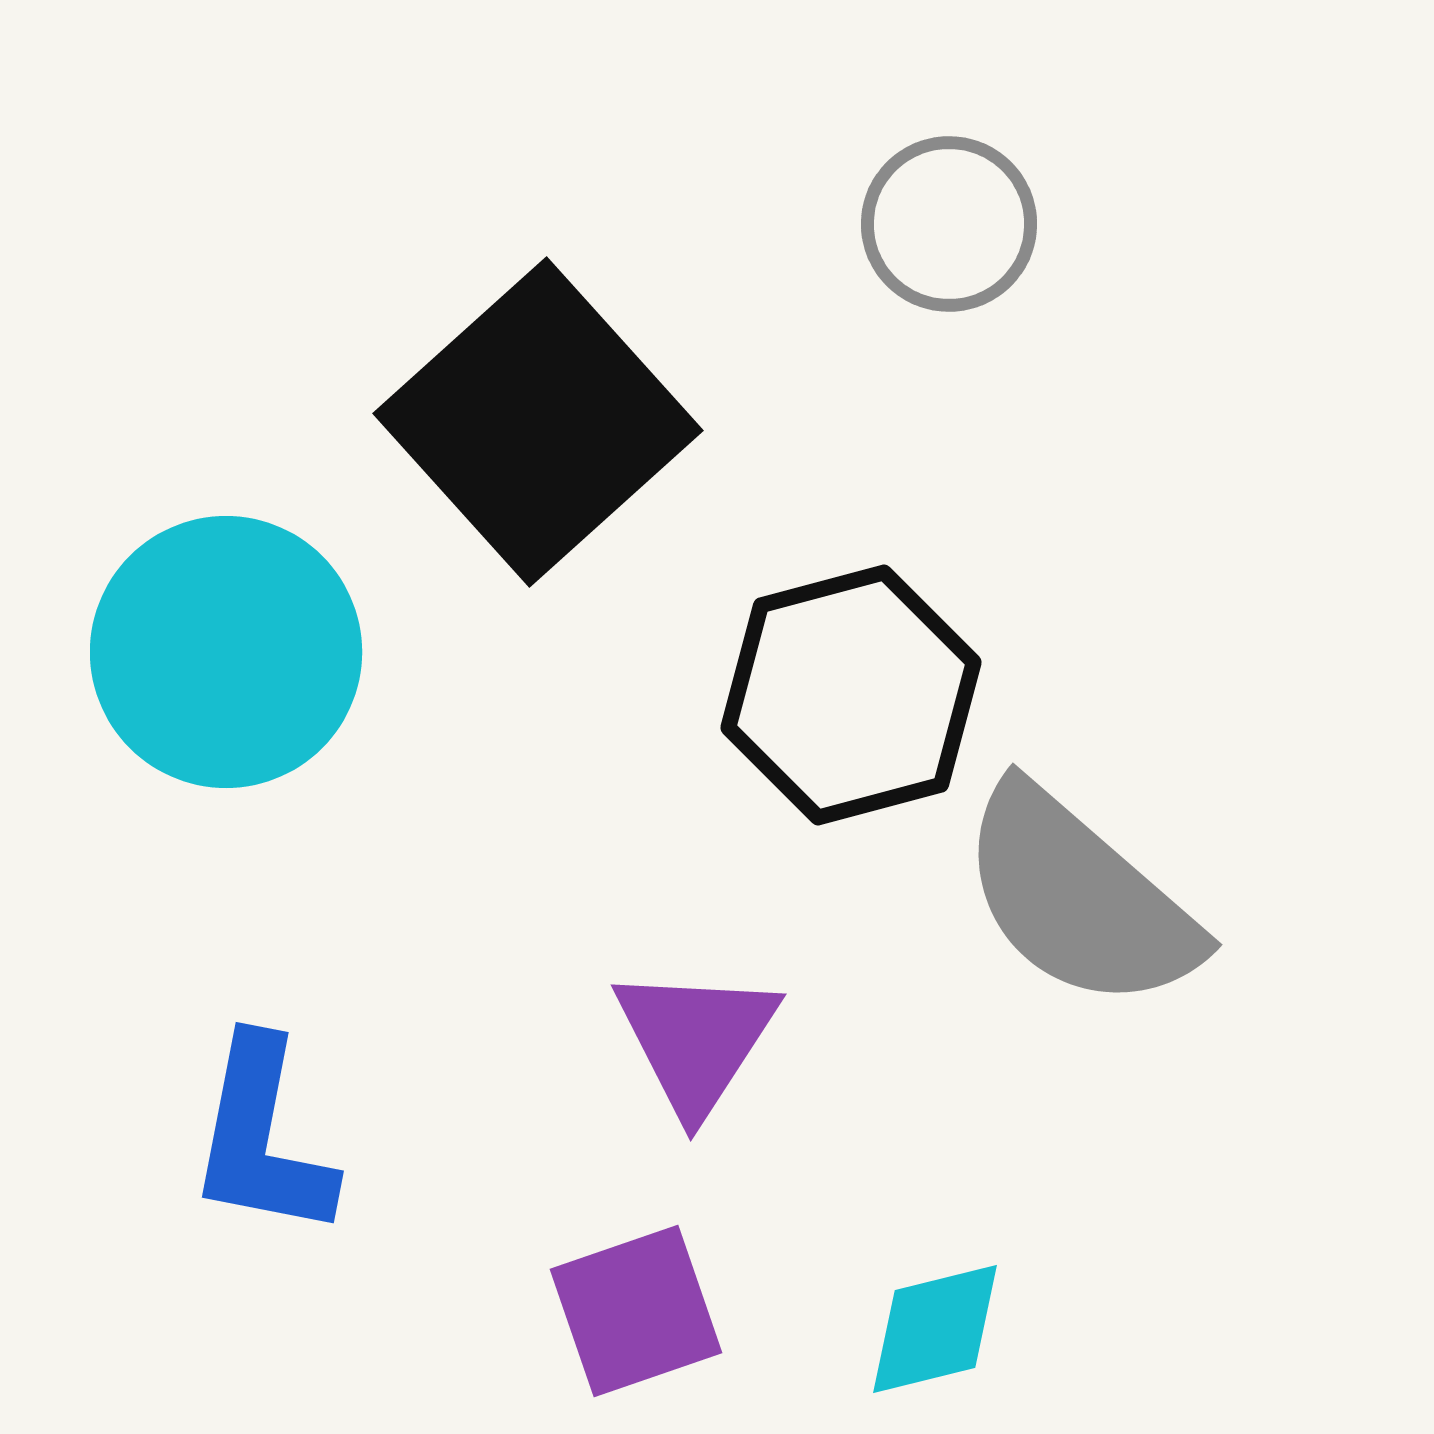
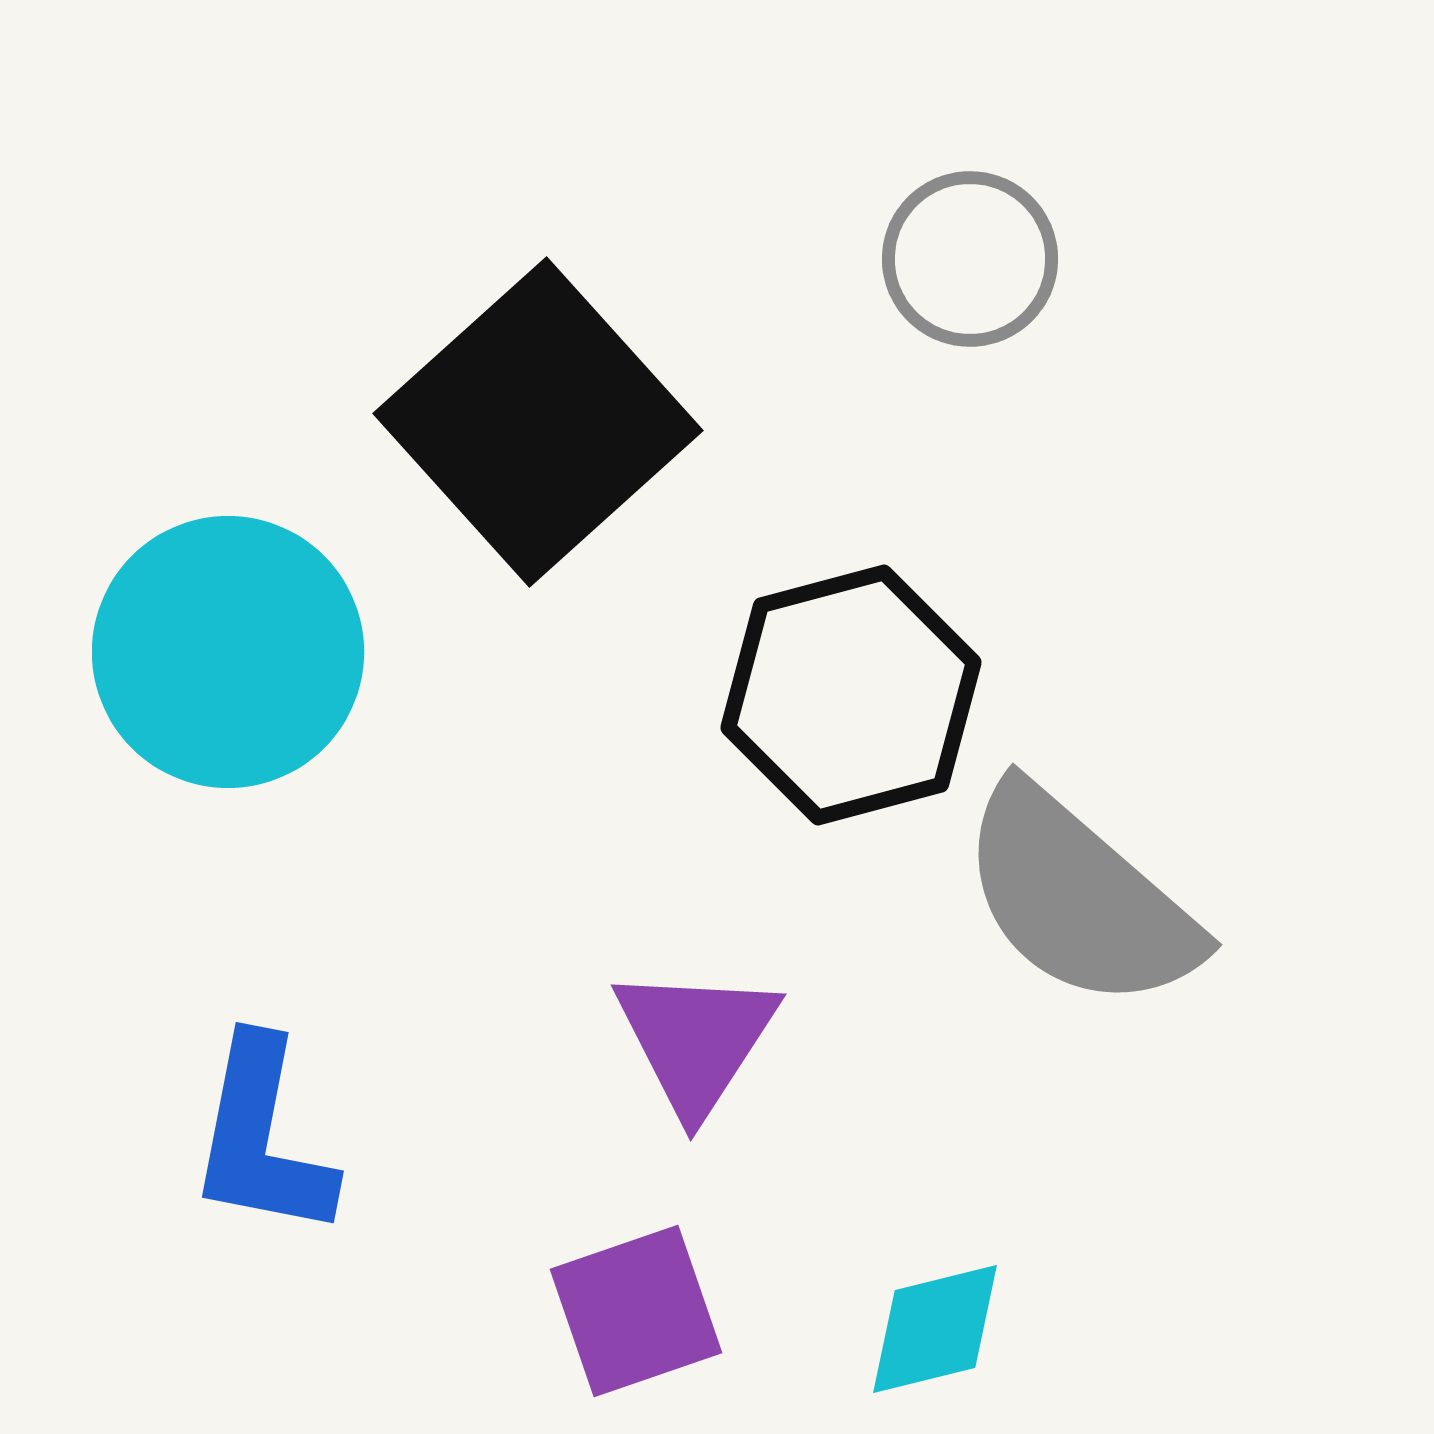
gray circle: moved 21 px right, 35 px down
cyan circle: moved 2 px right
